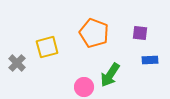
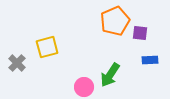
orange pentagon: moved 21 px right, 12 px up; rotated 28 degrees clockwise
